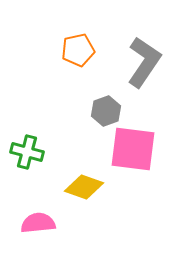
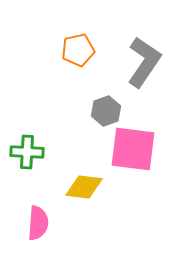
green cross: rotated 12 degrees counterclockwise
yellow diamond: rotated 12 degrees counterclockwise
pink semicircle: rotated 100 degrees clockwise
